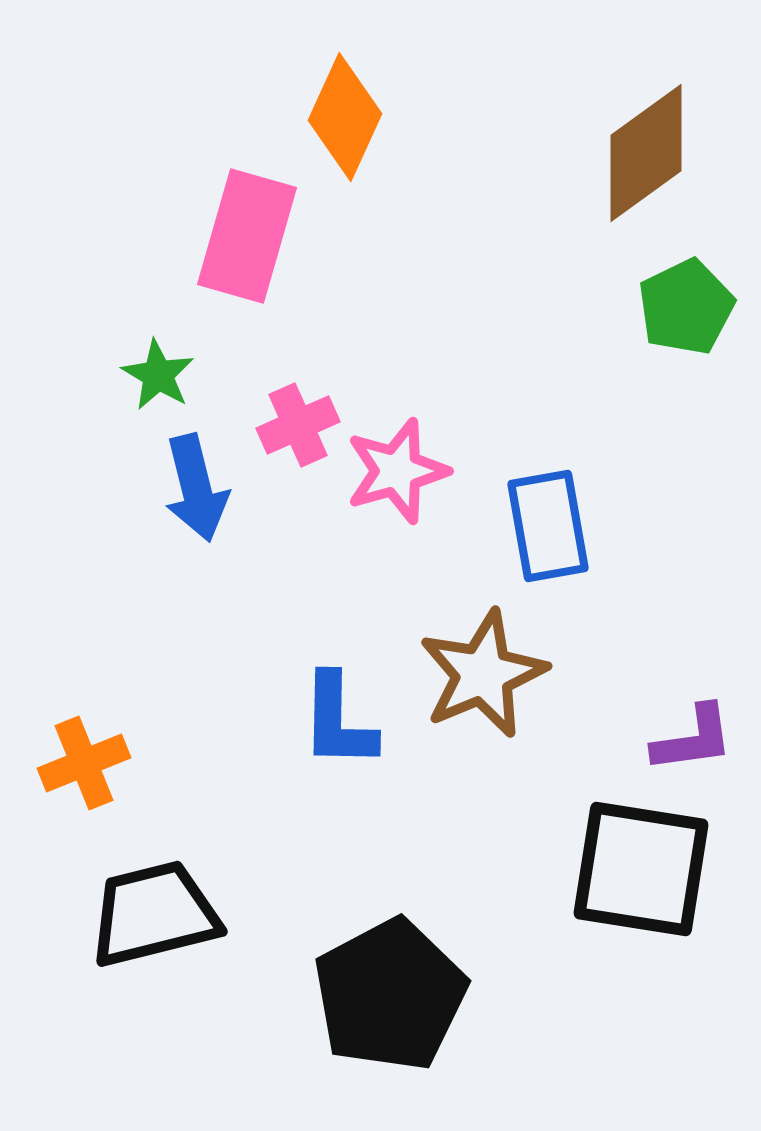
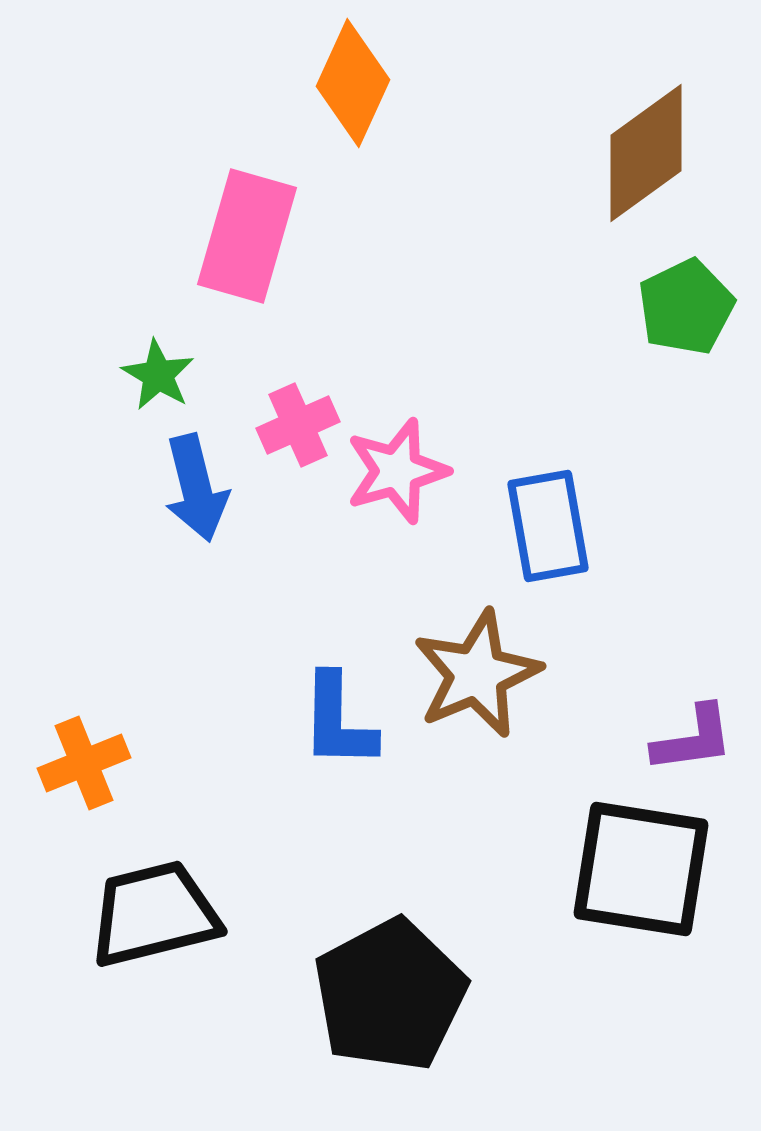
orange diamond: moved 8 px right, 34 px up
brown star: moved 6 px left
